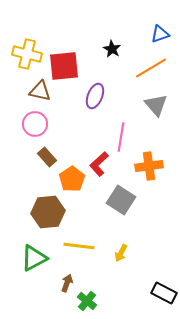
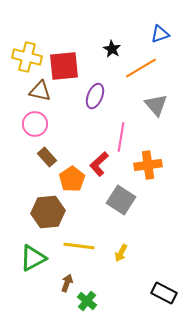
yellow cross: moved 3 px down
orange line: moved 10 px left
orange cross: moved 1 px left, 1 px up
green triangle: moved 1 px left
